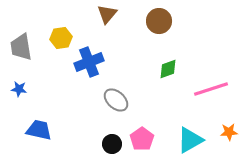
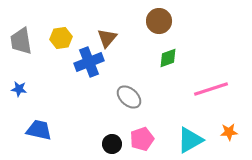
brown triangle: moved 24 px down
gray trapezoid: moved 6 px up
green diamond: moved 11 px up
gray ellipse: moved 13 px right, 3 px up
pink pentagon: rotated 15 degrees clockwise
